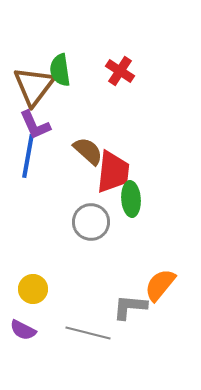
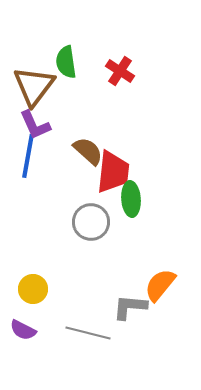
green semicircle: moved 6 px right, 8 px up
